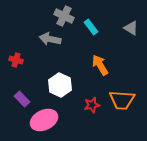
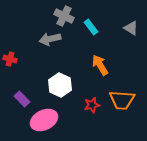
gray arrow: rotated 25 degrees counterclockwise
red cross: moved 6 px left, 1 px up
